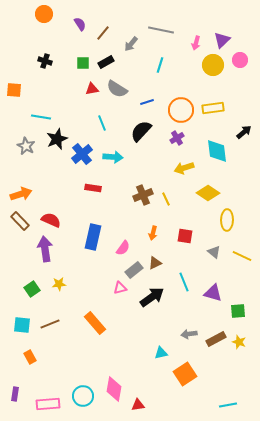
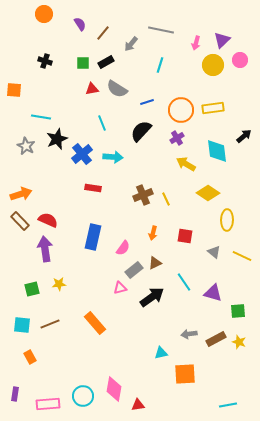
black arrow at (244, 132): moved 4 px down
yellow arrow at (184, 168): moved 2 px right, 4 px up; rotated 48 degrees clockwise
red semicircle at (51, 220): moved 3 px left
cyan line at (184, 282): rotated 12 degrees counterclockwise
green square at (32, 289): rotated 21 degrees clockwise
orange square at (185, 374): rotated 30 degrees clockwise
